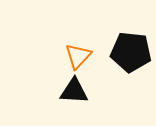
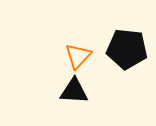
black pentagon: moved 4 px left, 3 px up
